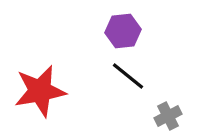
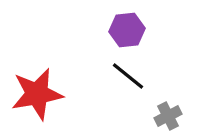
purple hexagon: moved 4 px right, 1 px up
red star: moved 3 px left, 3 px down
